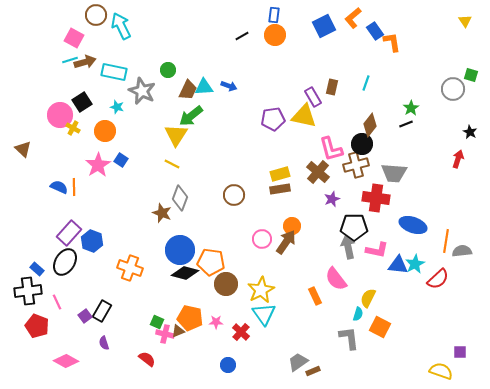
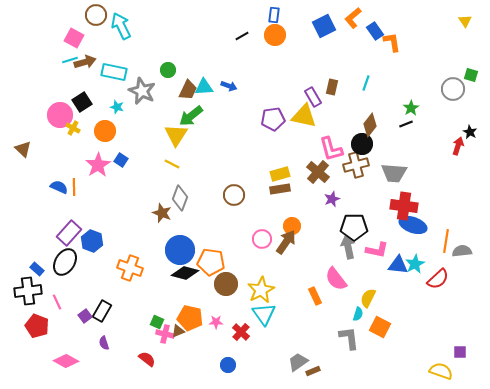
red arrow at (458, 159): moved 13 px up
red cross at (376, 198): moved 28 px right, 8 px down
